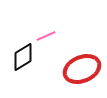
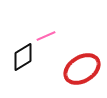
red ellipse: rotated 9 degrees counterclockwise
